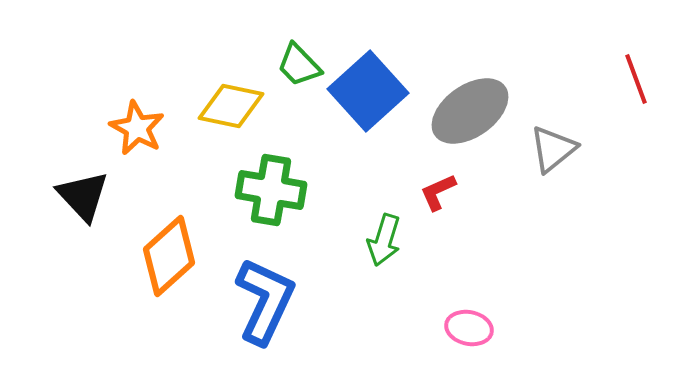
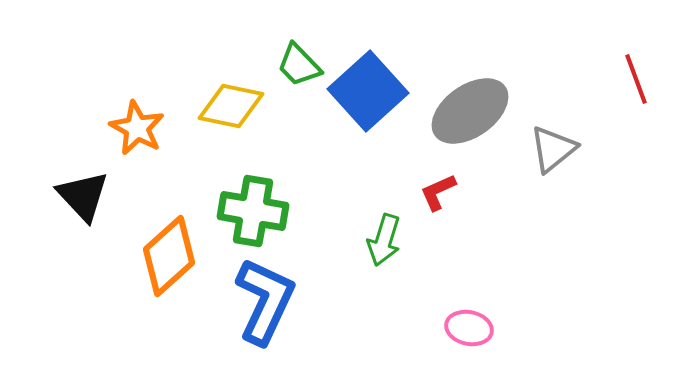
green cross: moved 18 px left, 21 px down
